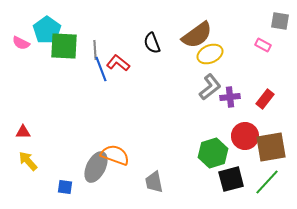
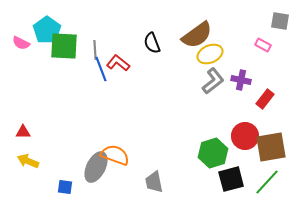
gray L-shape: moved 3 px right, 6 px up
purple cross: moved 11 px right, 17 px up; rotated 18 degrees clockwise
yellow arrow: rotated 25 degrees counterclockwise
